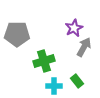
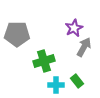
cyan cross: moved 2 px right, 1 px up
